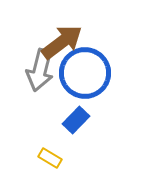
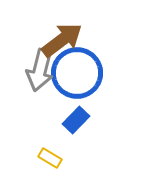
brown arrow: moved 2 px up
blue circle: moved 8 px left
